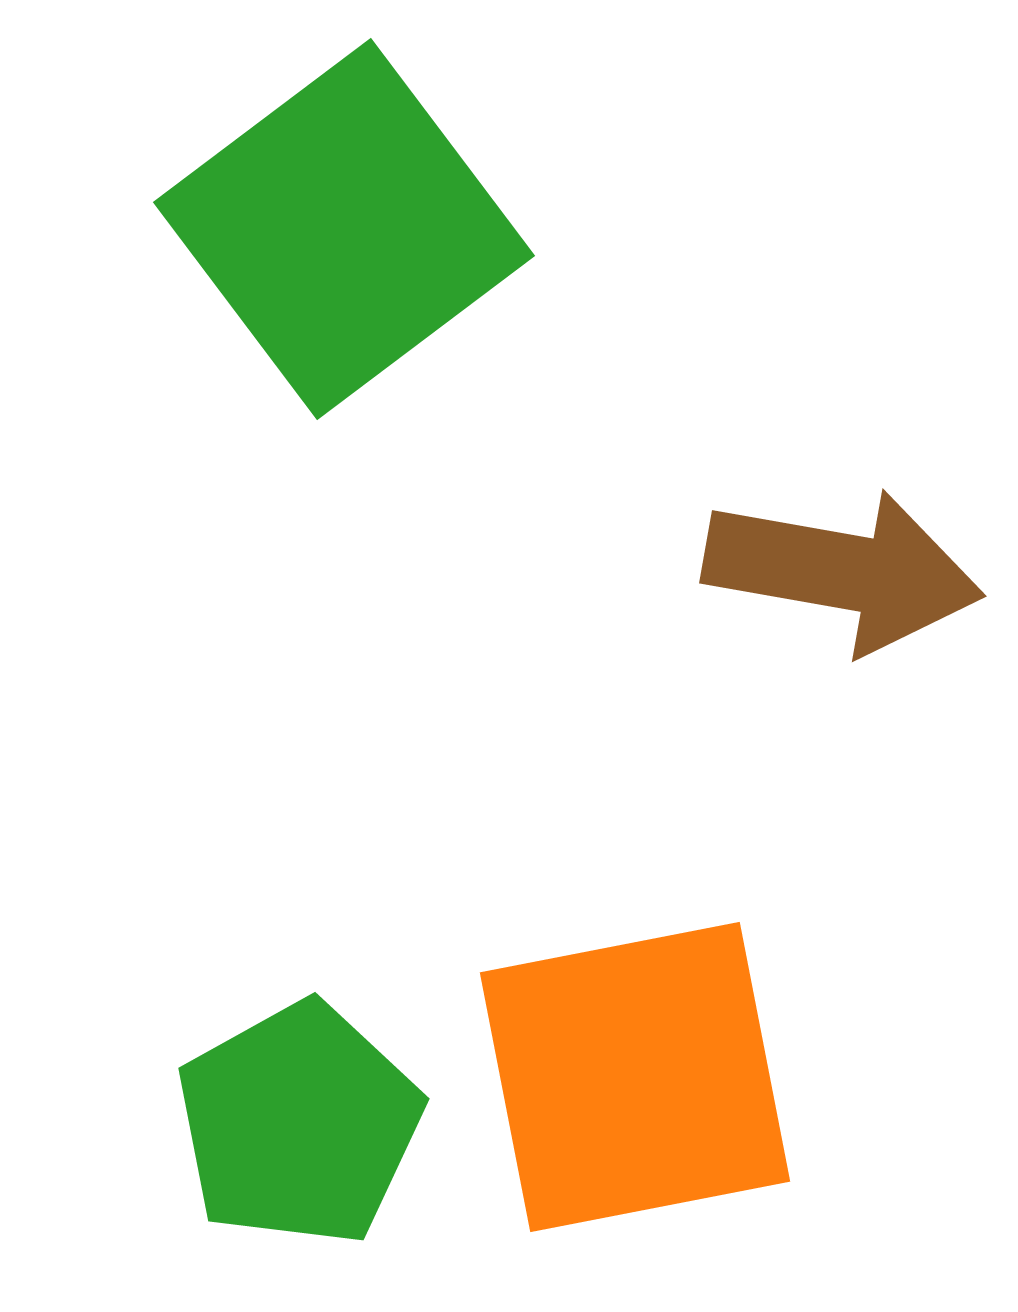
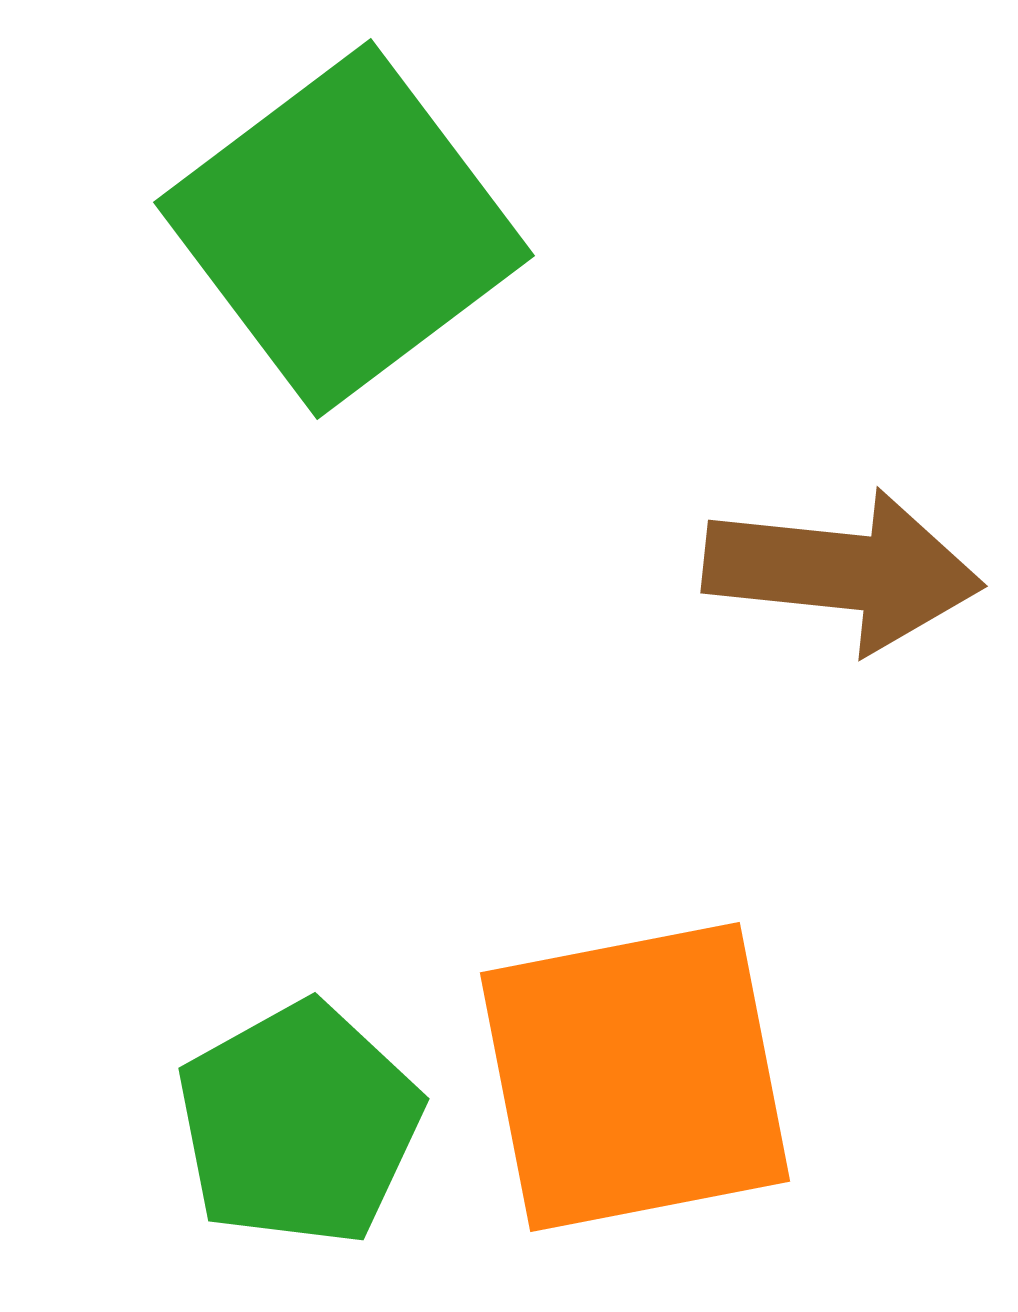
brown arrow: rotated 4 degrees counterclockwise
